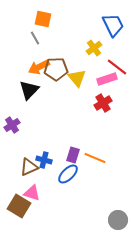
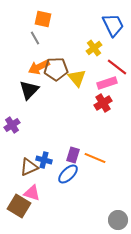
pink rectangle: moved 4 px down
